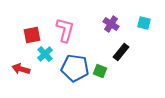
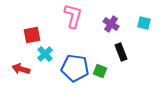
pink L-shape: moved 8 px right, 14 px up
black rectangle: rotated 60 degrees counterclockwise
